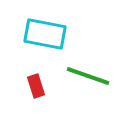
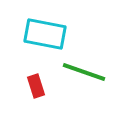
green line: moved 4 px left, 4 px up
